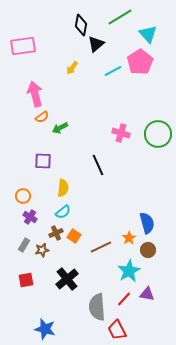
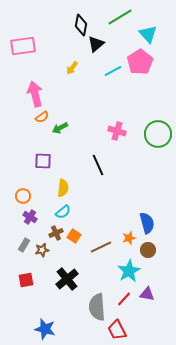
pink cross: moved 4 px left, 2 px up
orange star: rotated 16 degrees clockwise
